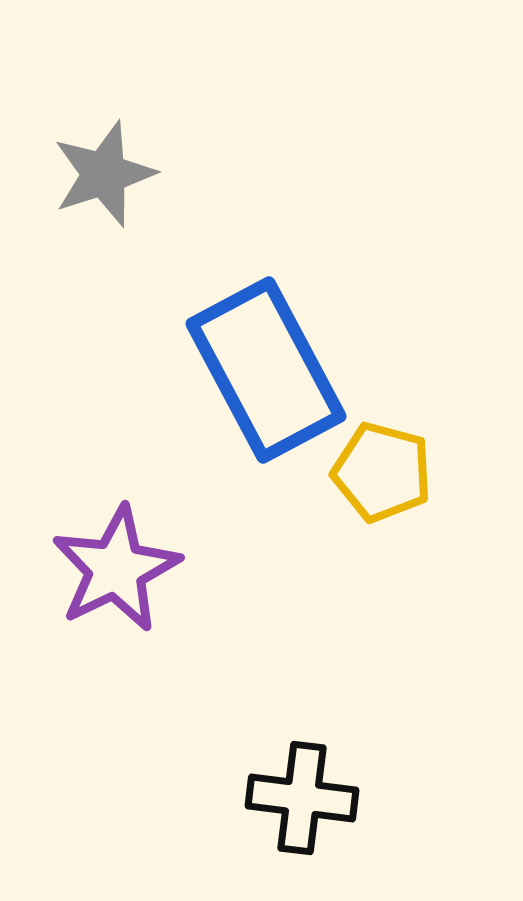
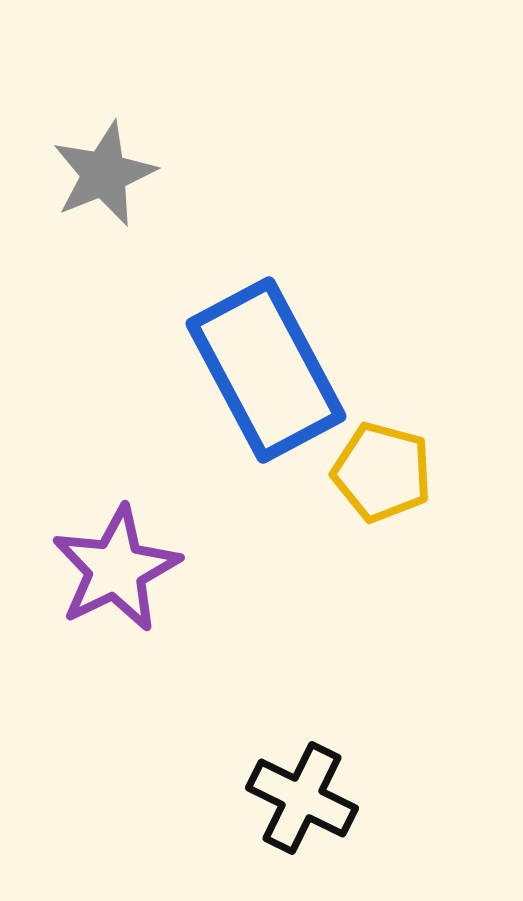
gray star: rotated 4 degrees counterclockwise
black cross: rotated 19 degrees clockwise
